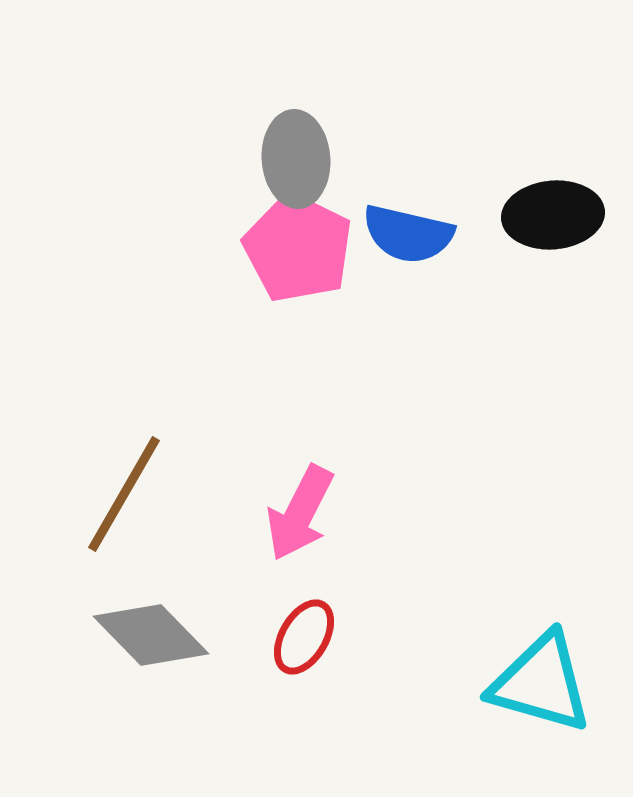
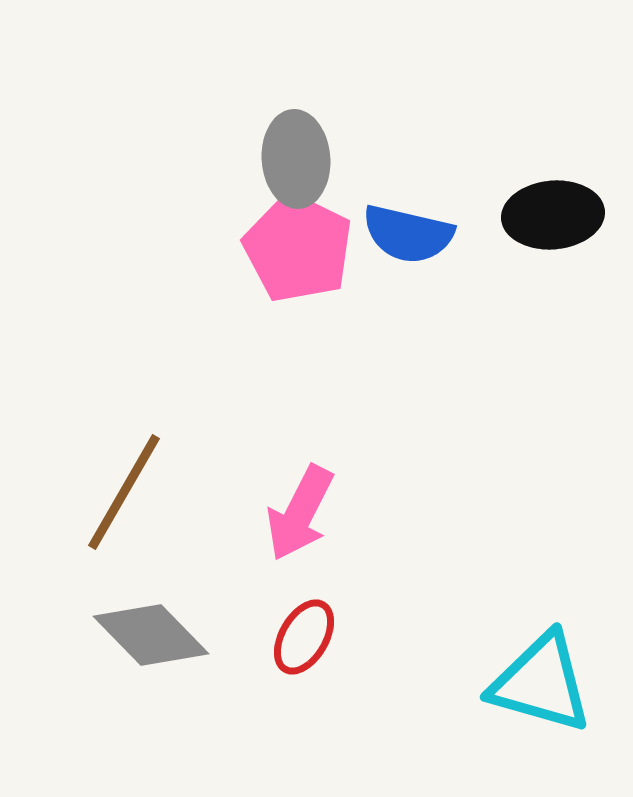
brown line: moved 2 px up
